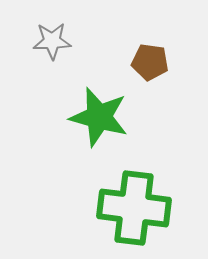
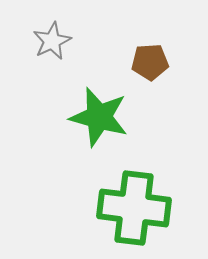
gray star: rotated 24 degrees counterclockwise
brown pentagon: rotated 12 degrees counterclockwise
